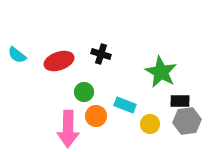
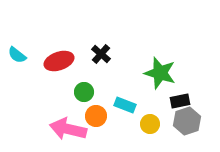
black cross: rotated 24 degrees clockwise
green star: moved 1 px left, 1 px down; rotated 12 degrees counterclockwise
black rectangle: rotated 12 degrees counterclockwise
gray hexagon: rotated 12 degrees counterclockwise
pink arrow: rotated 102 degrees clockwise
